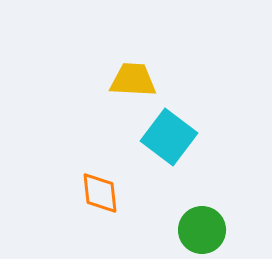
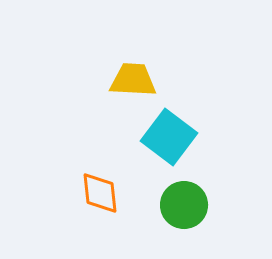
green circle: moved 18 px left, 25 px up
